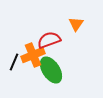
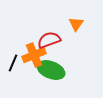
orange cross: moved 1 px right
black line: moved 1 px left, 1 px down
green ellipse: rotated 36 degrees counterclockwise
